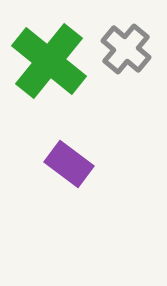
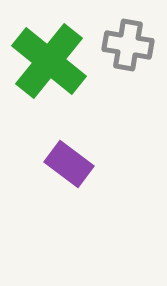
gray cross: moved 2 px right, 4 px up; rotated 30 degrees counterclockwise
